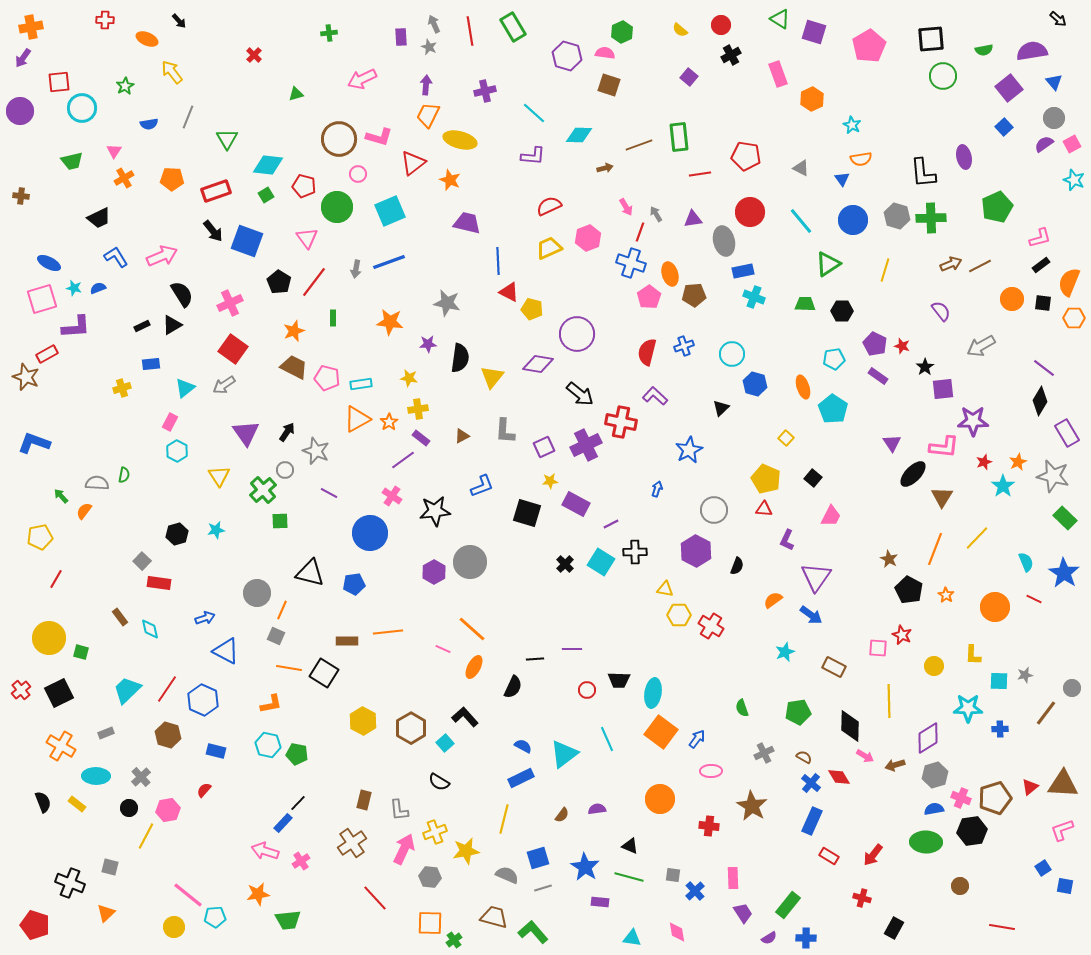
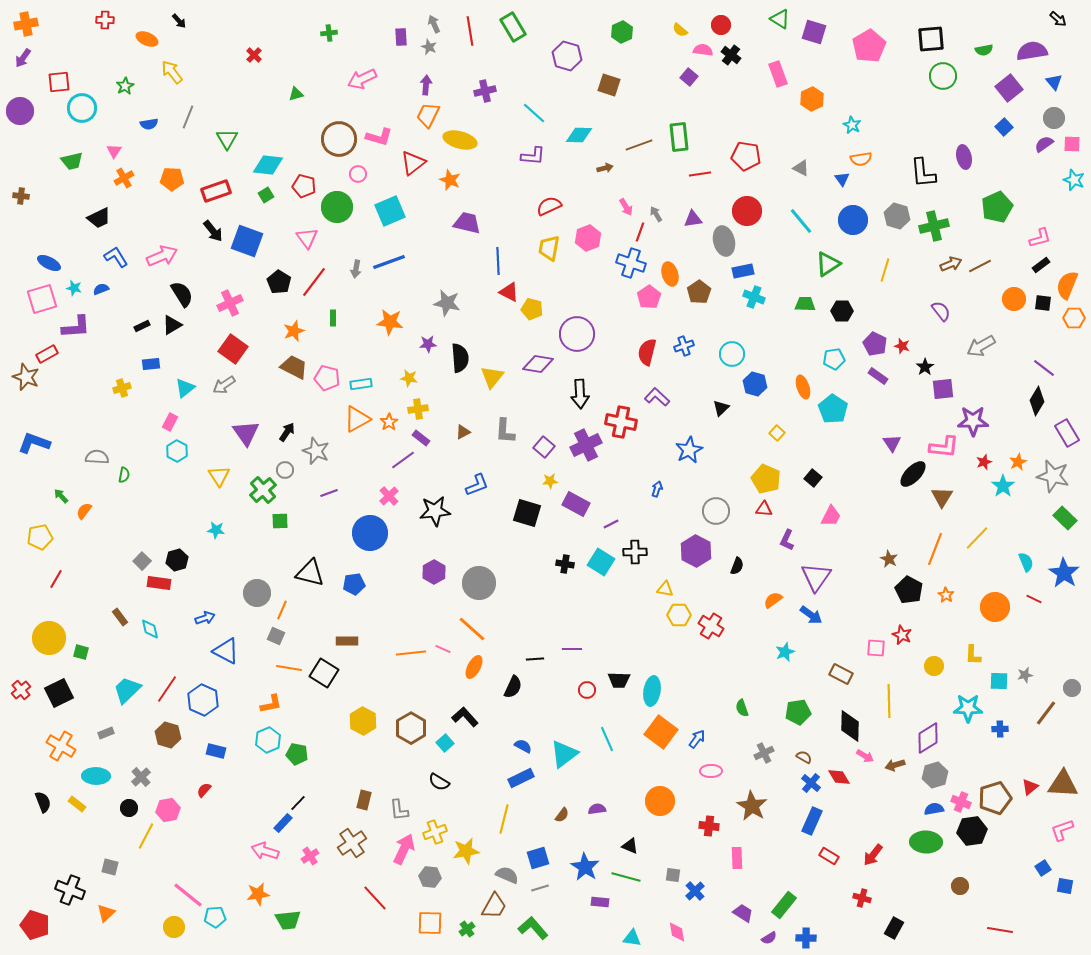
orange cross at (31, 27): moved 5 px left, 3 px up
pink semicircle at (605, 53): moved 98 px right, 3 px up
black cross at (731, 55): rotated 24 degrees counterclockwise
pink square at (1072, 144): rotated 30 degrees clockwise
red circle at (750, 212): moved 3 px left, 1 px up
green cross at (931, 218): moved 3 px right, 8 px down; rotated 12 degrees counterclockwise
yellow trapezoid at (549, 248): rotated 56 degrees counterclockwise
orange semicircle at (1069, 282): moved 2 px left, 3 px down
blue semicircle at (98, 288): moved 3 px right, 1 px down
brown pentagon at (694, 295): moved 5 px right, 3 px up; rotated 30 degrees counterclockwise
orange circle at (1012, 299): moved 2 px right
black semicircle at (460, 358): rotated 12 degrees counterclockwise
black arrow at (580, 394): rotated 48 degrees clockwise
purple L-shape at (655, 396): moved 2 px right, 1 px down
black diamond at (1040, 401): moved 3 px left
brown triangle at (462, 436): moved 1 px right, 4 px up
yellow square at (786, 438): moved 9 px left, 5 px up
purple square at (544, 447): rotated 25 degrees counterclockwise
gray semicircle at (97, 483): moved 26 px up
blue L-shape at (482, 486): moved 5 px left, 1 px up
purple line at (329, 493): rotated 48 degrees counterclockwise
pink cross at (392, 496): moved 3 px left; rotated 12 degrees clockwise
gray circle at (714, 510): moved 2 px right, 1 px down
cyan star at (216, 530): rotated 18 degrees clockwise
black hexagon at (177, 534): moved 26 px down
gray circle at (470, 562): moved 9 px right, 21 px down
black cross at (565, 564): rotated 36 degrees counterclockwise
orange line at (388, 632): moved 23 px right, 21 px down
pink square at (878, 648): moved 2 px left
brown rectangle at (834, 667): moved 7 px right, 7 px down
cyan ellipse at (653, 693): moved 1 px left, 2 px up
cyan hexagon at (268, 745): moved 5 px up; rotated 25 degrees clockwise
pink cross at (961, 798): moved 4 px down
orange circle at (660, 799): moved 2 px down
pink cross at (301, 861): moved 9 px right, 5 px up
green line at (629, 877): moved 3 px left
pink rectangle at (733, 878): moved 4 px right, 20 px up
black cross at (70, 883): moved 7 px down
gray line at (543, 888): moved 3 px left
green rectangle at (788, 905): moved 4 px left
purple trapezoid at (743, 913): rotated 25 degrees counterclockwise
brown trapezoid at (494, 917): moved 11 px up; rotated 104 degrees clockwise
red line at (1002, 927): moved 2 px left, 3 px down
green L-shape at (533, 932): moved 4 px up
green cross at (454, 940): moved 13 px right, 11 px up
